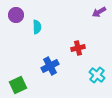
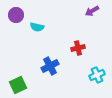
purple arrow: moved 7 px left, 1 px up
cyan semicircle: rotated 104 degrees clockwise
cyan cross: rotated 28 degrees clockwise
